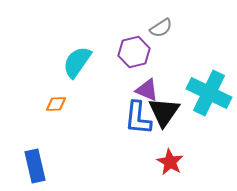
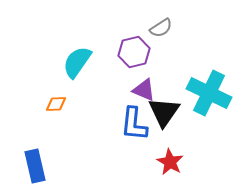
purple triangle: moved 3 px left
blue L-shape: moved 4 px left, 6 px down
